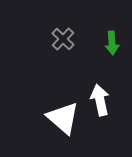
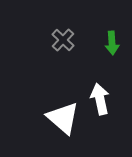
gray cross: moved 1 px down
white arrow: moved 1 px up
